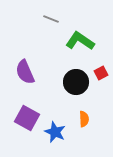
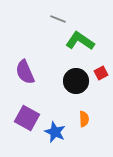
gray line: moved 7 px right
black circle: moved 1 px up
